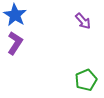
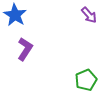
purple arrow: moved 6 px right, 6 px up
purple L-shape: moved 10 px right, 6 px down
